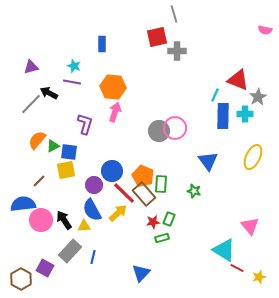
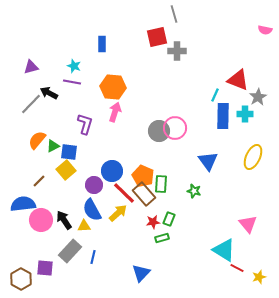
yellow square at (66, 170): rotated 30 degrees counterclockwise
pink triangle at (250, 226): moved 2 px left, 2 px up
purple square at (45, 268): rotated 24 degrees counterclockwise
